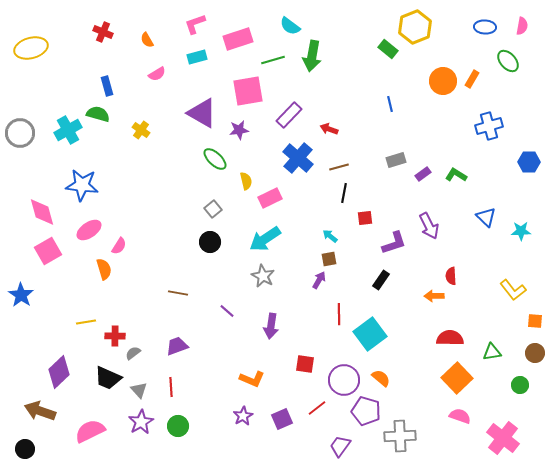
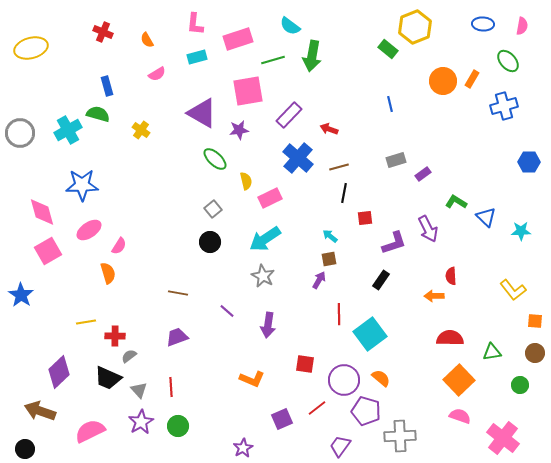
pink L-shape at (195, 24): rotated 65 degrees counterclockwise
blue ellipse at (485, 27): moved 2 px left, 3 px up
blue cross at (489, 126): moved 15 px right, 20 px up
green L-shape at (456, 175): moved 27 px down
blue star at (82, 185): rotated 8 degrees counterclockwise
purple arrow at (429, 226): moved 1 px left, 3 px down
orange semicircle at (104, 269): moved 4 px right, 4 px down
purple arrow at (271, 326): moved 3 px left, 1 px up
purple trapezoid at (177, 346): moved 9 px up
gray semicircle at (133, 353): moved 4 px left, 3 px down
orange square at (457, 378): moved 2 px right, 2 px down
purple star at (243, 416): moved 32 px down
